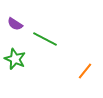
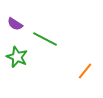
green star: moved 2 px right, 2 px up
